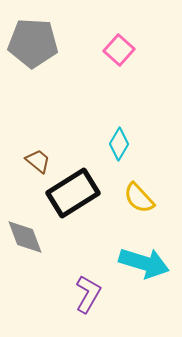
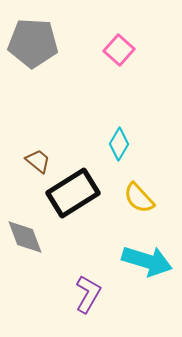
cyan arrow: moved 3 px right, 2 px up
